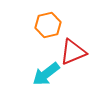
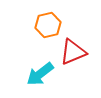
cyan arrow: moved 6 px left
